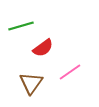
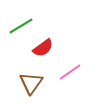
green line: rotated 15 degrees counterclockwise
